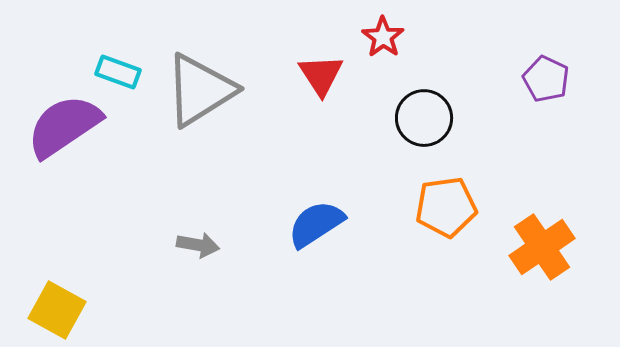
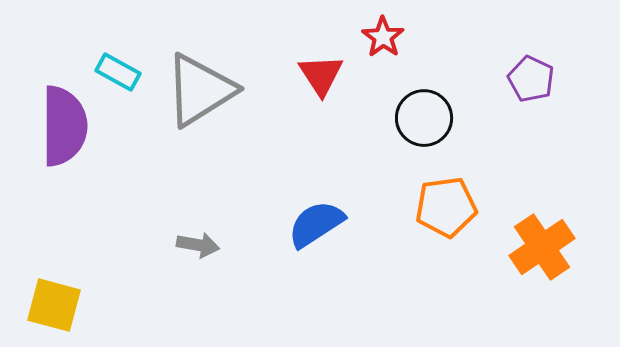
cyan rectangle: rotated 9 degrees clockwise
purple pentagon: moved 15 px left
purple semicircle: rotated 124 degrees clockwise
yellow square: moved 3 px left, 5 px up; rotated 14 degrees counterclockwise
